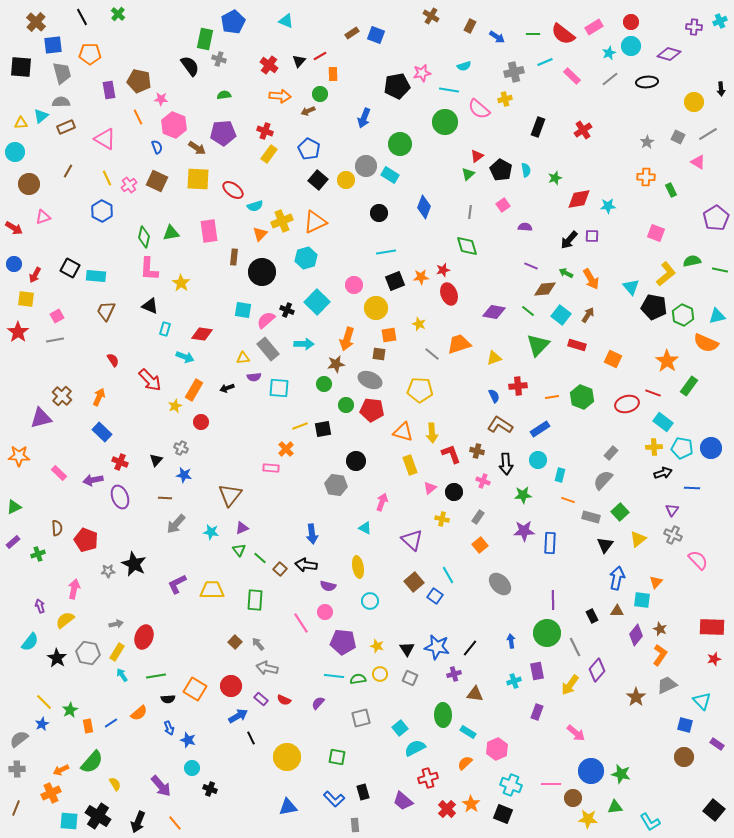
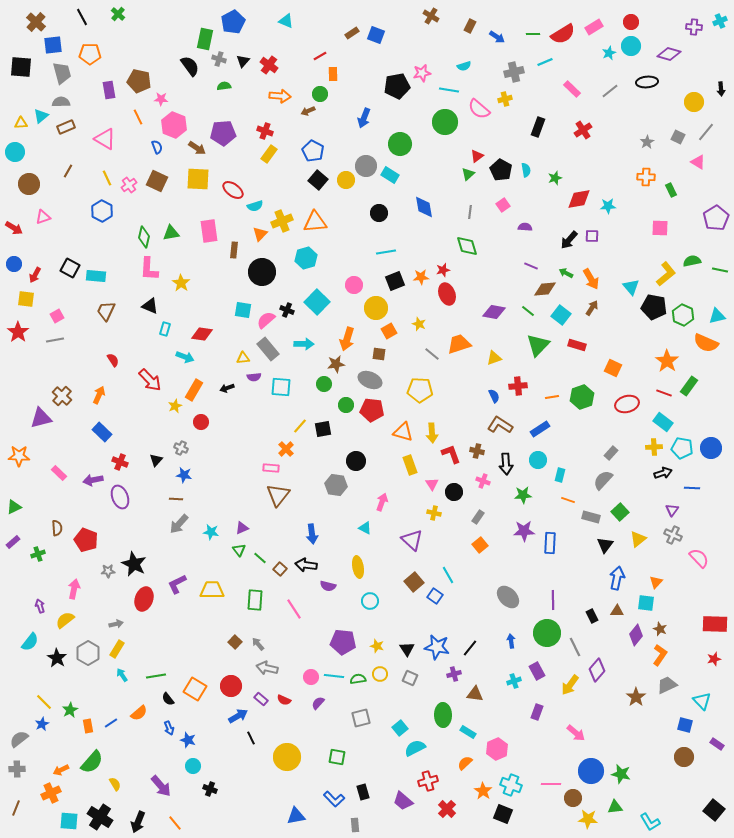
red semicircle at (563, 34): rotated 70 degrees counterclockwise
black triangle at (299, 61): moved 56 px left
pink rectangle at (572, 76): moved 13 px down
gray line at (610, 79): moved 12 px down
green semicircle at (224, 95): moved 9 px up
gray line at (708, 134): moved 2 px left, 2 px up; rotated 18 degrees counterclockwise
blue pentagon at (309, 149): moved 4 px right, 2 px down
blue diamond at (424, 207): rotated 30 degrees counterclockwise
orange triangle at (315, 222): rotated 20 degrees clockwise
pink square at (656, 233): moved 4 px right, 5 px up; rotated 18 degrees counterclockwise
brown rectangle at (234, 257): moved 7 px up
red ellipse at (449, 294): moved 2 px left
brown arrow at (588, 315): moved 4 px right, 7 px up
orange square at (389, 335): moved 4 px up; rotated 21 degrees counterclockwise
orange square at (613, 359): moved 9 px down
cyan square at (279, 388): moved 2 px right, 1 px up
red line at (653, 393): moved 11 px right
orange arrow at (99, 397): moved 2 px up
green hexagon at (582, 397): rotated 20 degrees clockwise
yellow line at (300, 426): rotated 28 degrees counterclockwise
pink triangle at (430, 488): moved 2 px right, 4 px up; rotated 24 degrees counterclockwise
brown triangle at (230, 495): moved 48 px right
brown line at (165, 498): moved 11 px right, 1 px down
yellow cross at (442, 519): moved 8 px left, 6 px up
gray arrow at (176, 524): moved 3 px right
pink semicircle at (698, 560): moved 1 px right, 2 px up
gray ellipse at (500, 584): moved 8 px right, 13 px down
cyan square at (642, 600): moved 4 px right, 3 px down
pink circle at (325, 612): moved 14 px left, 65 px down
pink line at (301, 623): moved 7 px left, 14 px up
red rectangle at (712, 627): moved 3 px right, 3 px up
red ellipse at (144, 637): moved 38 px up
yellow rectangle at (117, 652): moved 3 px up
gray hexagon at (88, 653): rotated 20 degrees clockwise
purple rectangle at (537, 671): rotated 18 degrees counterclockwise
black semicircle at (168, 699): rotated 56 degrees clockwise
cyan circle at (192, 768): moved 1 px right, 2 px up
red cross at (428, 778): moved 3 px down
orange star at (471, 804): moved 12 px right, 13 px up
blue triangle at (288, 807): moved 8 px right, 9 px down
black cross at (98, 816): moved 2 px right, 1 px down
